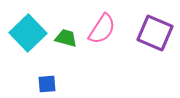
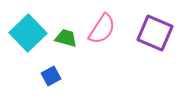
blue square: moved 4 px right, 8 px up; rotated 24 degrees counterclockwise
